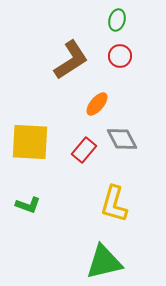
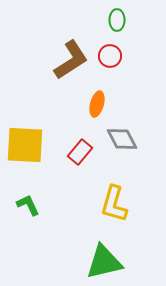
green ellipse: rotated 15 degrees counterclockwise
red circle: moved 10 px left
orange ellipse: rotated 25 degrees counterclockwise
yellow square: moved 5 px left, 3 px down
red rectangle: moved 4 px left, 2 px down
green L-shape: rotated 135 degrees counterclockwise
